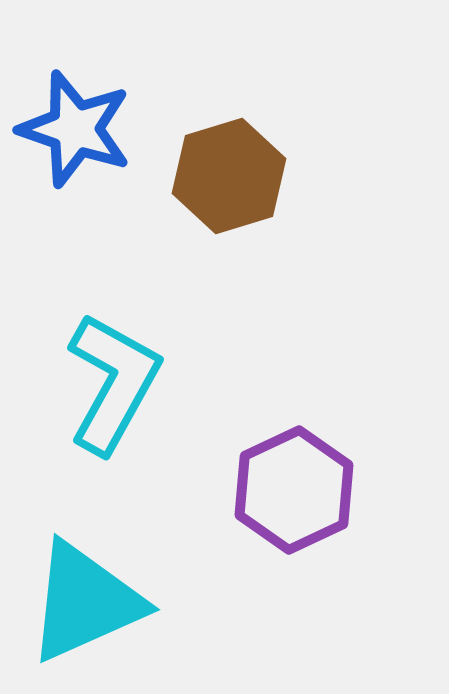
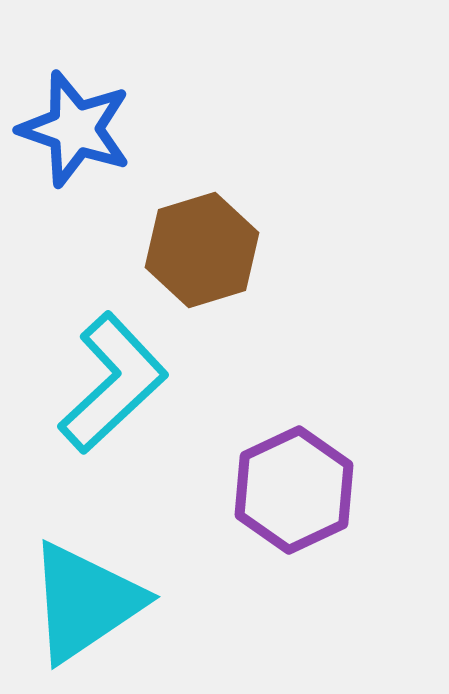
brown hexagon: moved 27 px left, 74 px down
cyan L-shape: rotated 18 degrees clockwise
cyan triangle: rotated 10 degrees counterclockwise
